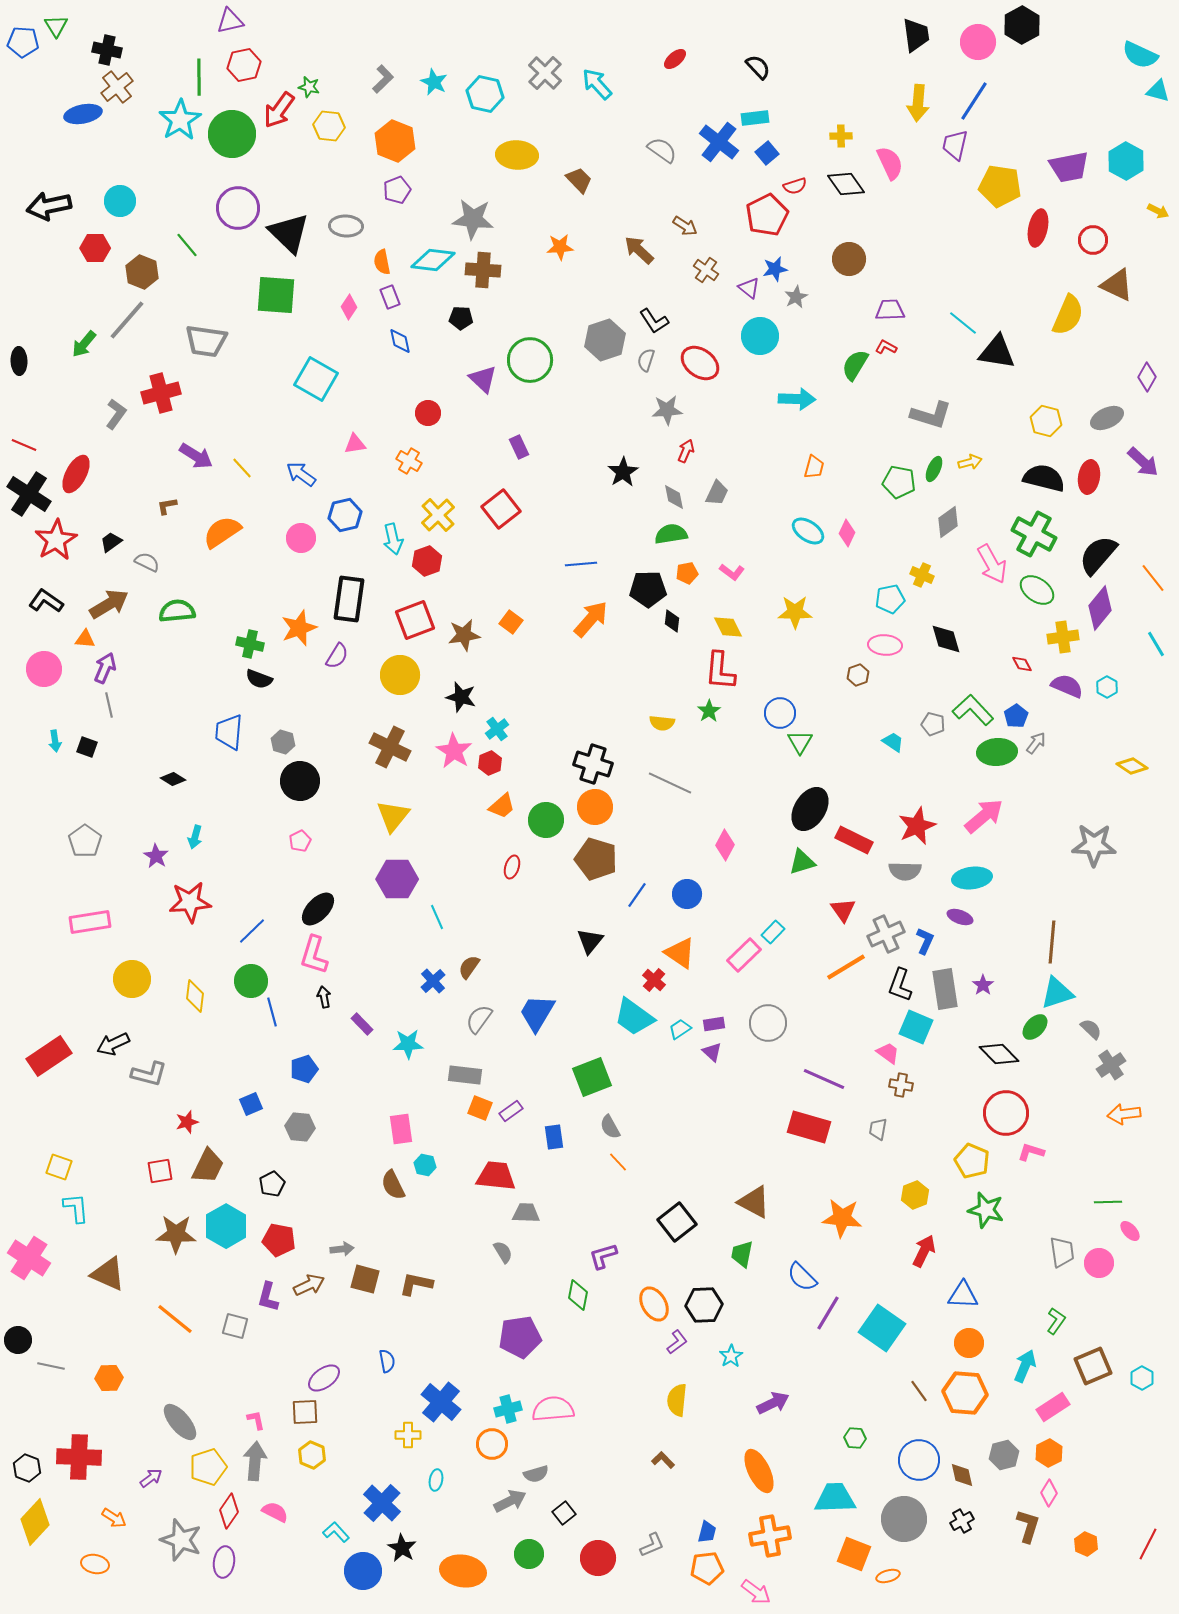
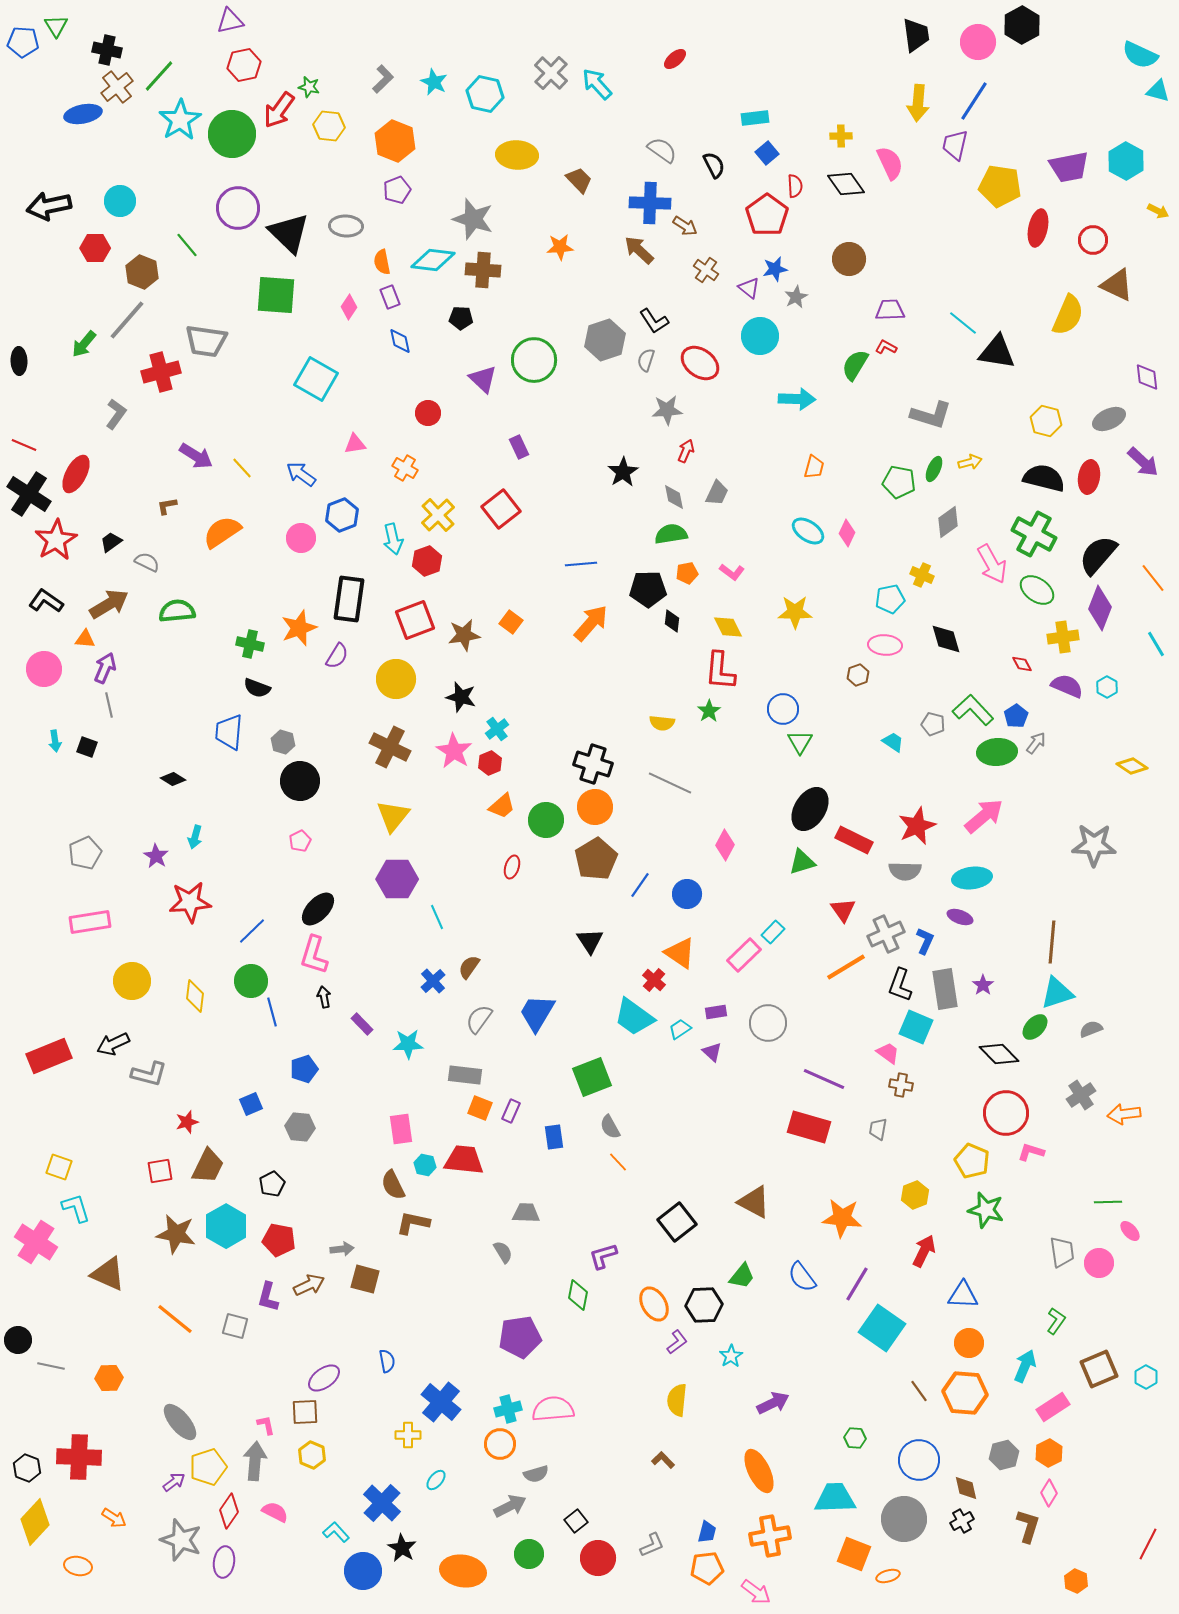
black semicircle at (758, 67): moved 44 px left, 98 px down; rotated 16 degrees clockwise
gray cross at (545, 73): moved 6 px right
green line at (199, 77): moved 40 px left, 1 px up; rotated 42 degrees clockwise
blue cross at (719, 142): moved 69 px left, 61 px down; rotated 36 degrees counterclockwise
red semicircle at (795, 186): rotated 75 degrees counterclockwise
red pentagon at (767, 215): rotated 9 degrees counterclockwise
gray star at (473, 219): rotated 12 degrees clockwise
green circle at (530, 360): moved 4 px right
purple diamond at (1147, 377): rotated 36 degrees counterclockwise
red cross at (161, 393): moved 21 px up
gray ellipse at (1107, 418): moved 2 px right, 1 px down
orange cross at (409, 461): moved 4 px left, 7 px down
blue hexagon at (345, 515): moved 3 px left; rotated 8 degrees counterclockwise
purple diamond at (1100, 608): rotated 18 degrees counterclockwise
orange arrow at (591, 619): moved 4 px down
yellow circle at (400, 675): moved 4 px left, 4 px down
black semicircle at (259, 679): moved 2 px left, 9 px down
blue circle at (780, 713): moved 3 px right, 4 px up
gray pentagon at (85, 841): moved 12 px down; rotated 12 degrees clockwise
brown pentagon at (596, 859): rotated 24 degrees clockwise
blue line at (637, 895): moved 3 px right, 10 px up
black triangle at (590, 941): rotated 12 degrees counterclockwise
yellow circle at (132, 979): moved 2 px down
purple rectangle at (714, 1024): moved 2 px right, 12 px up
gray semicircle at (1091, 1029): rotated 65 degrees counterclockwise
red rectangle at (49, 1056): rotated 12 degrees clockwise
gray cross at (1111, 1065): moved 30 px left, 30 px down
purple rectangle at (511, 1111): rotated 30 degrees counterclockwise
red trapezoid at (496, 1176): moved 32 px left, 16 px up
cyan L-shape at (76, 1208): rotated 12 degrees counterclockwise
brown star at (176, 1234): rotated 9 degrees clockwise
green trapezoid at (742, 1254): moved 22 px down; rotated 152 degrees counterclockwise
pink cross at (29, 1258): moved 7 px right, 16 px up
blue semicircle at (802, 1277): rotated 8 degrees clockwise
brown L-shape at (416, 1284): moved 3 px left, 61 px up
purple line at (828, 1313): moved 29 px right, 29 px up
brown square at (1093, 1366): moved 6 px right, 3 px down
cyan hexagon at (1142, 1378): moved 4 px right, 1 px up
pink L-shape at (256, 1420): moved 10 px right, 5 px down
orange circle at (492, 1444): moved 8 px right
brown diamond at (962, 1475): moved 4 px right, 13 px down
purple arrow at (151, 1478): moved 23 px right, 4 px down
cyan ellipse at (436, 1480): rotated 30 degrees clockwise
gray arrow at (510, 1501): moved 5 px down
black square at (564, 1513): moved 12 px right, 8 px down
orange hexagon at (1086, 1544): moved 10 px left, 37 px down
orange ellipse at (95, 1564): moved 17 px left, 2 px down
